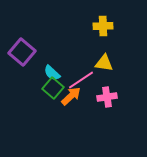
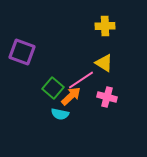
yellow cross: moved 2 px right
purple square: rotated 20 degrees counterclockwise
yellow triangle: rotated 24 degrees clockwise
cyan semicircle: moved 8 px right, 41 px down; rotated 30 degrees counterclockwise
pink cross: rotated 24 degrees clockwise
